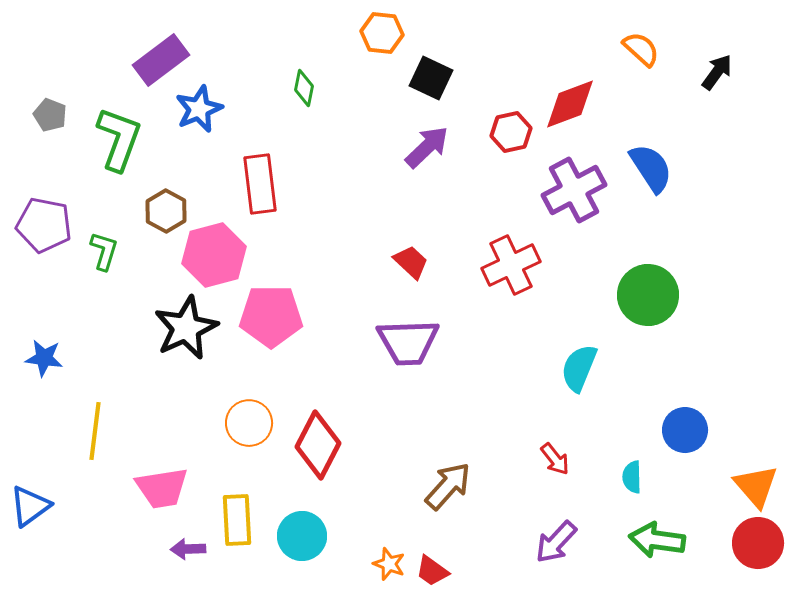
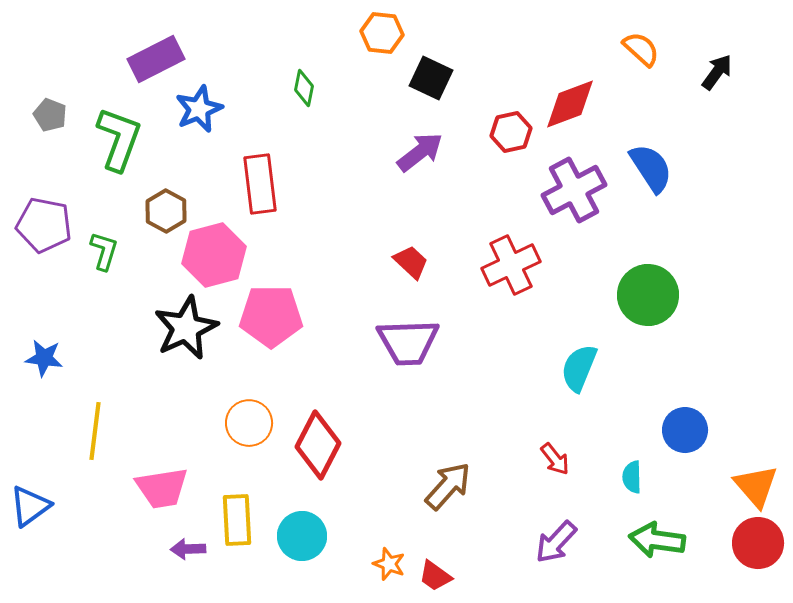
purple rectangle at (161, 60): moved 5 px left, 1 px up; rotated 10 degrees clockwise
purple arrow at (427, 147): moved 7 px left, 5 px down; rotated 6 degrees clockwise
red trapezoid at (432, 571): moved 3 px right, 5 px down
